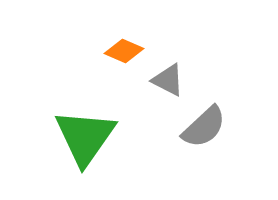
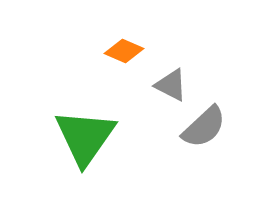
gray triangle: moved 3 px right, 5 px down
